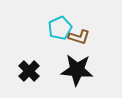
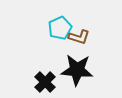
black cross: moved 16 px right, 11 px down
